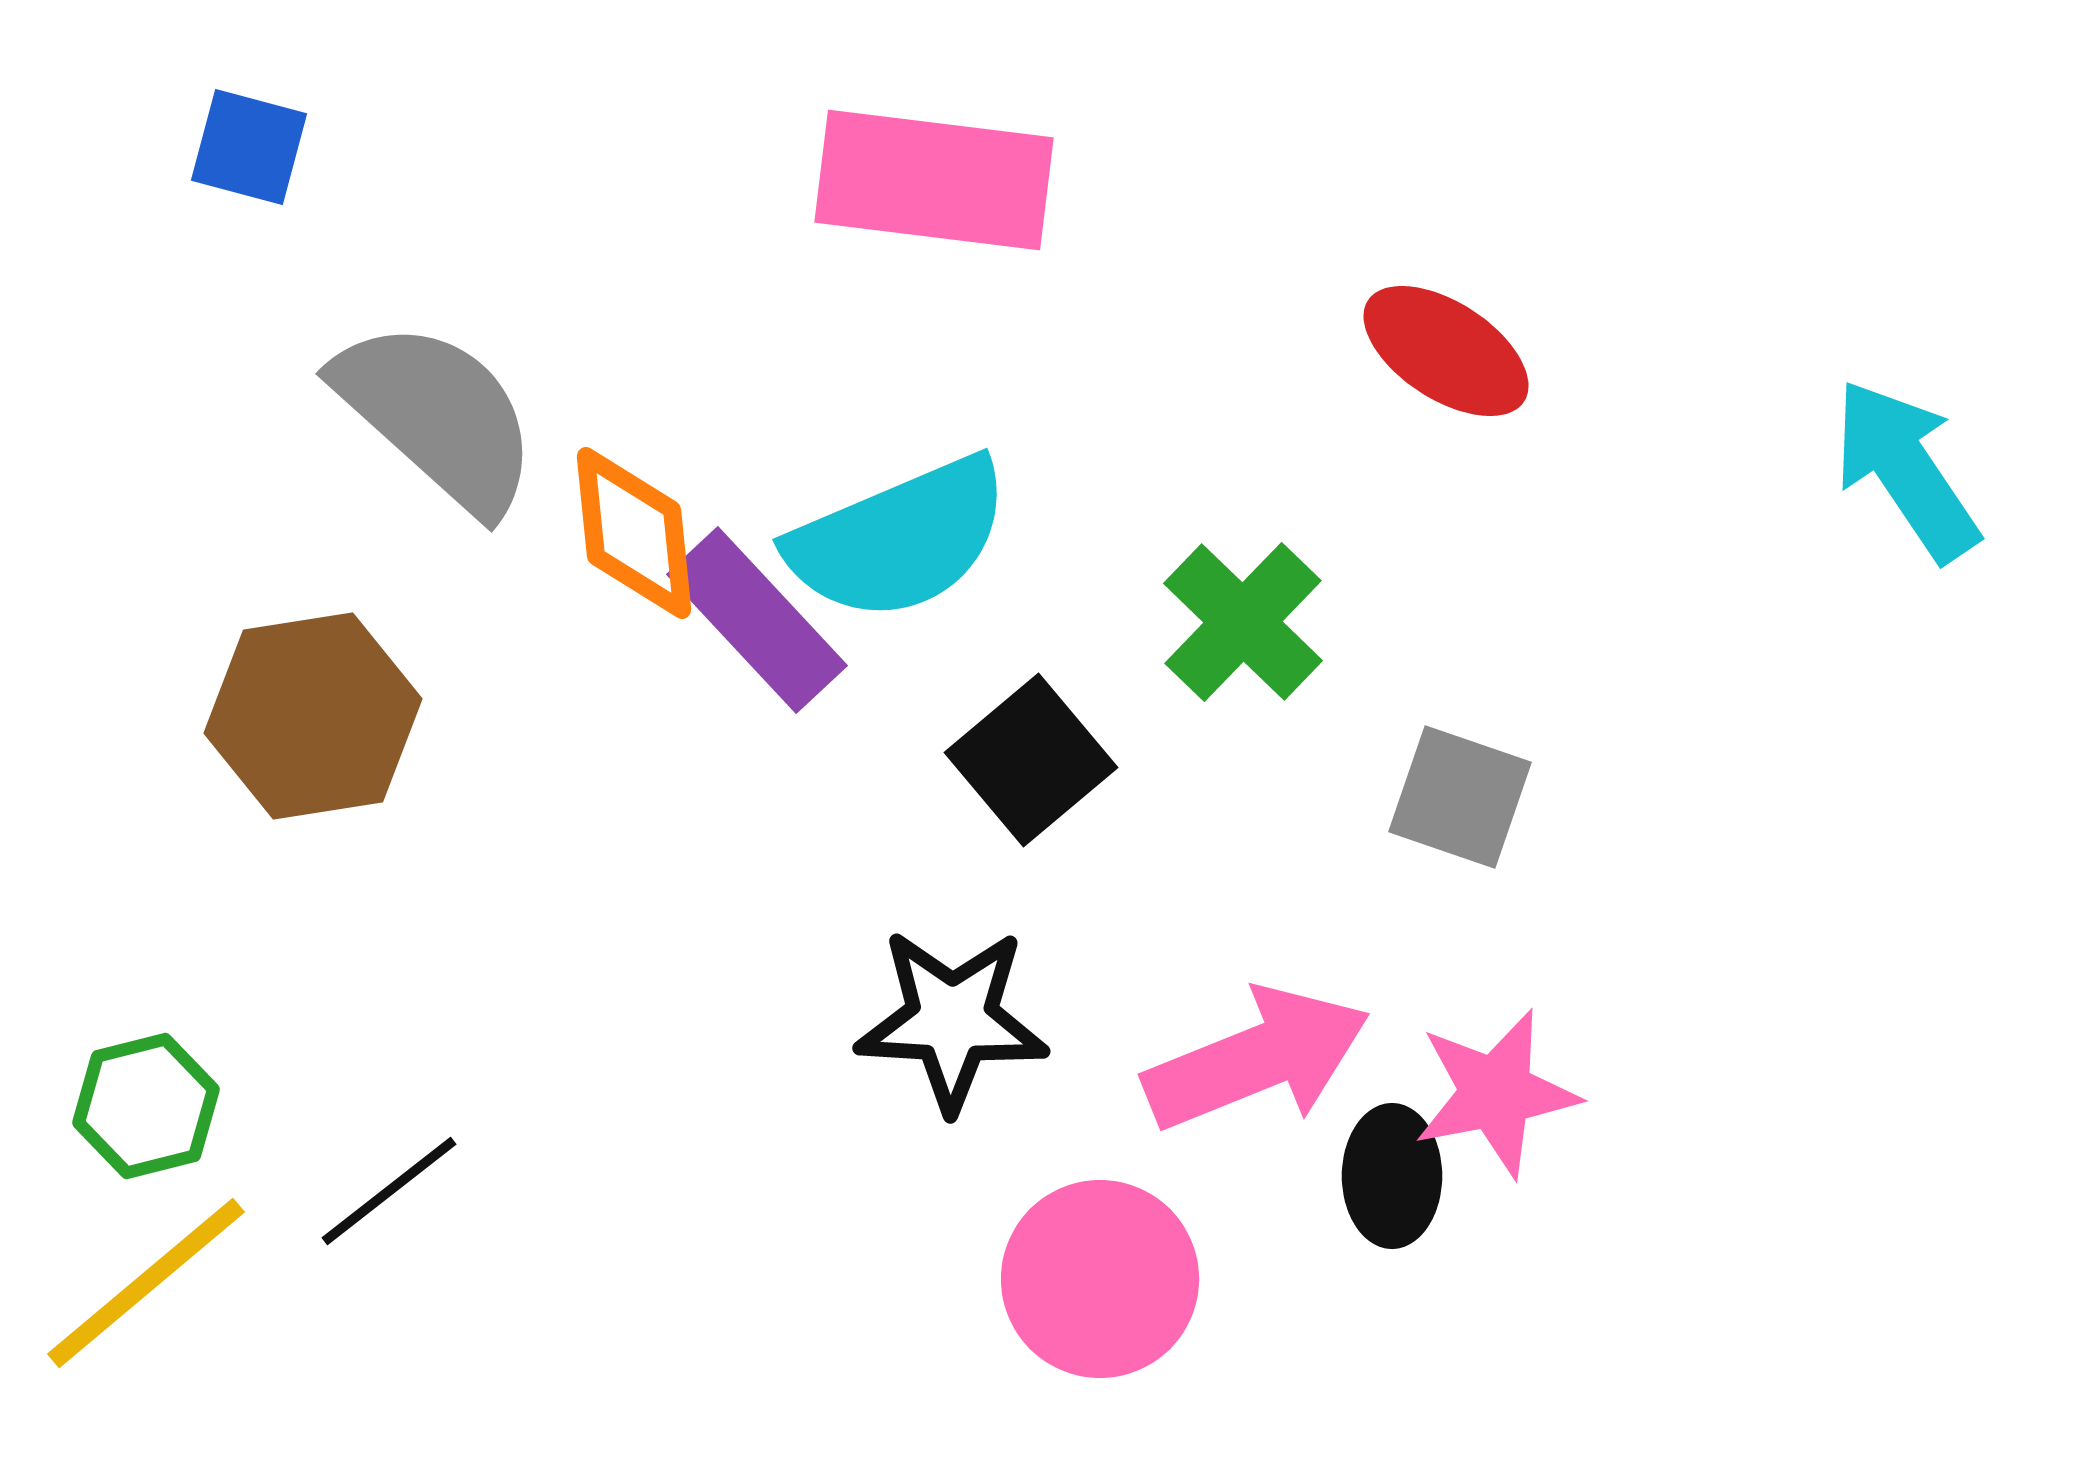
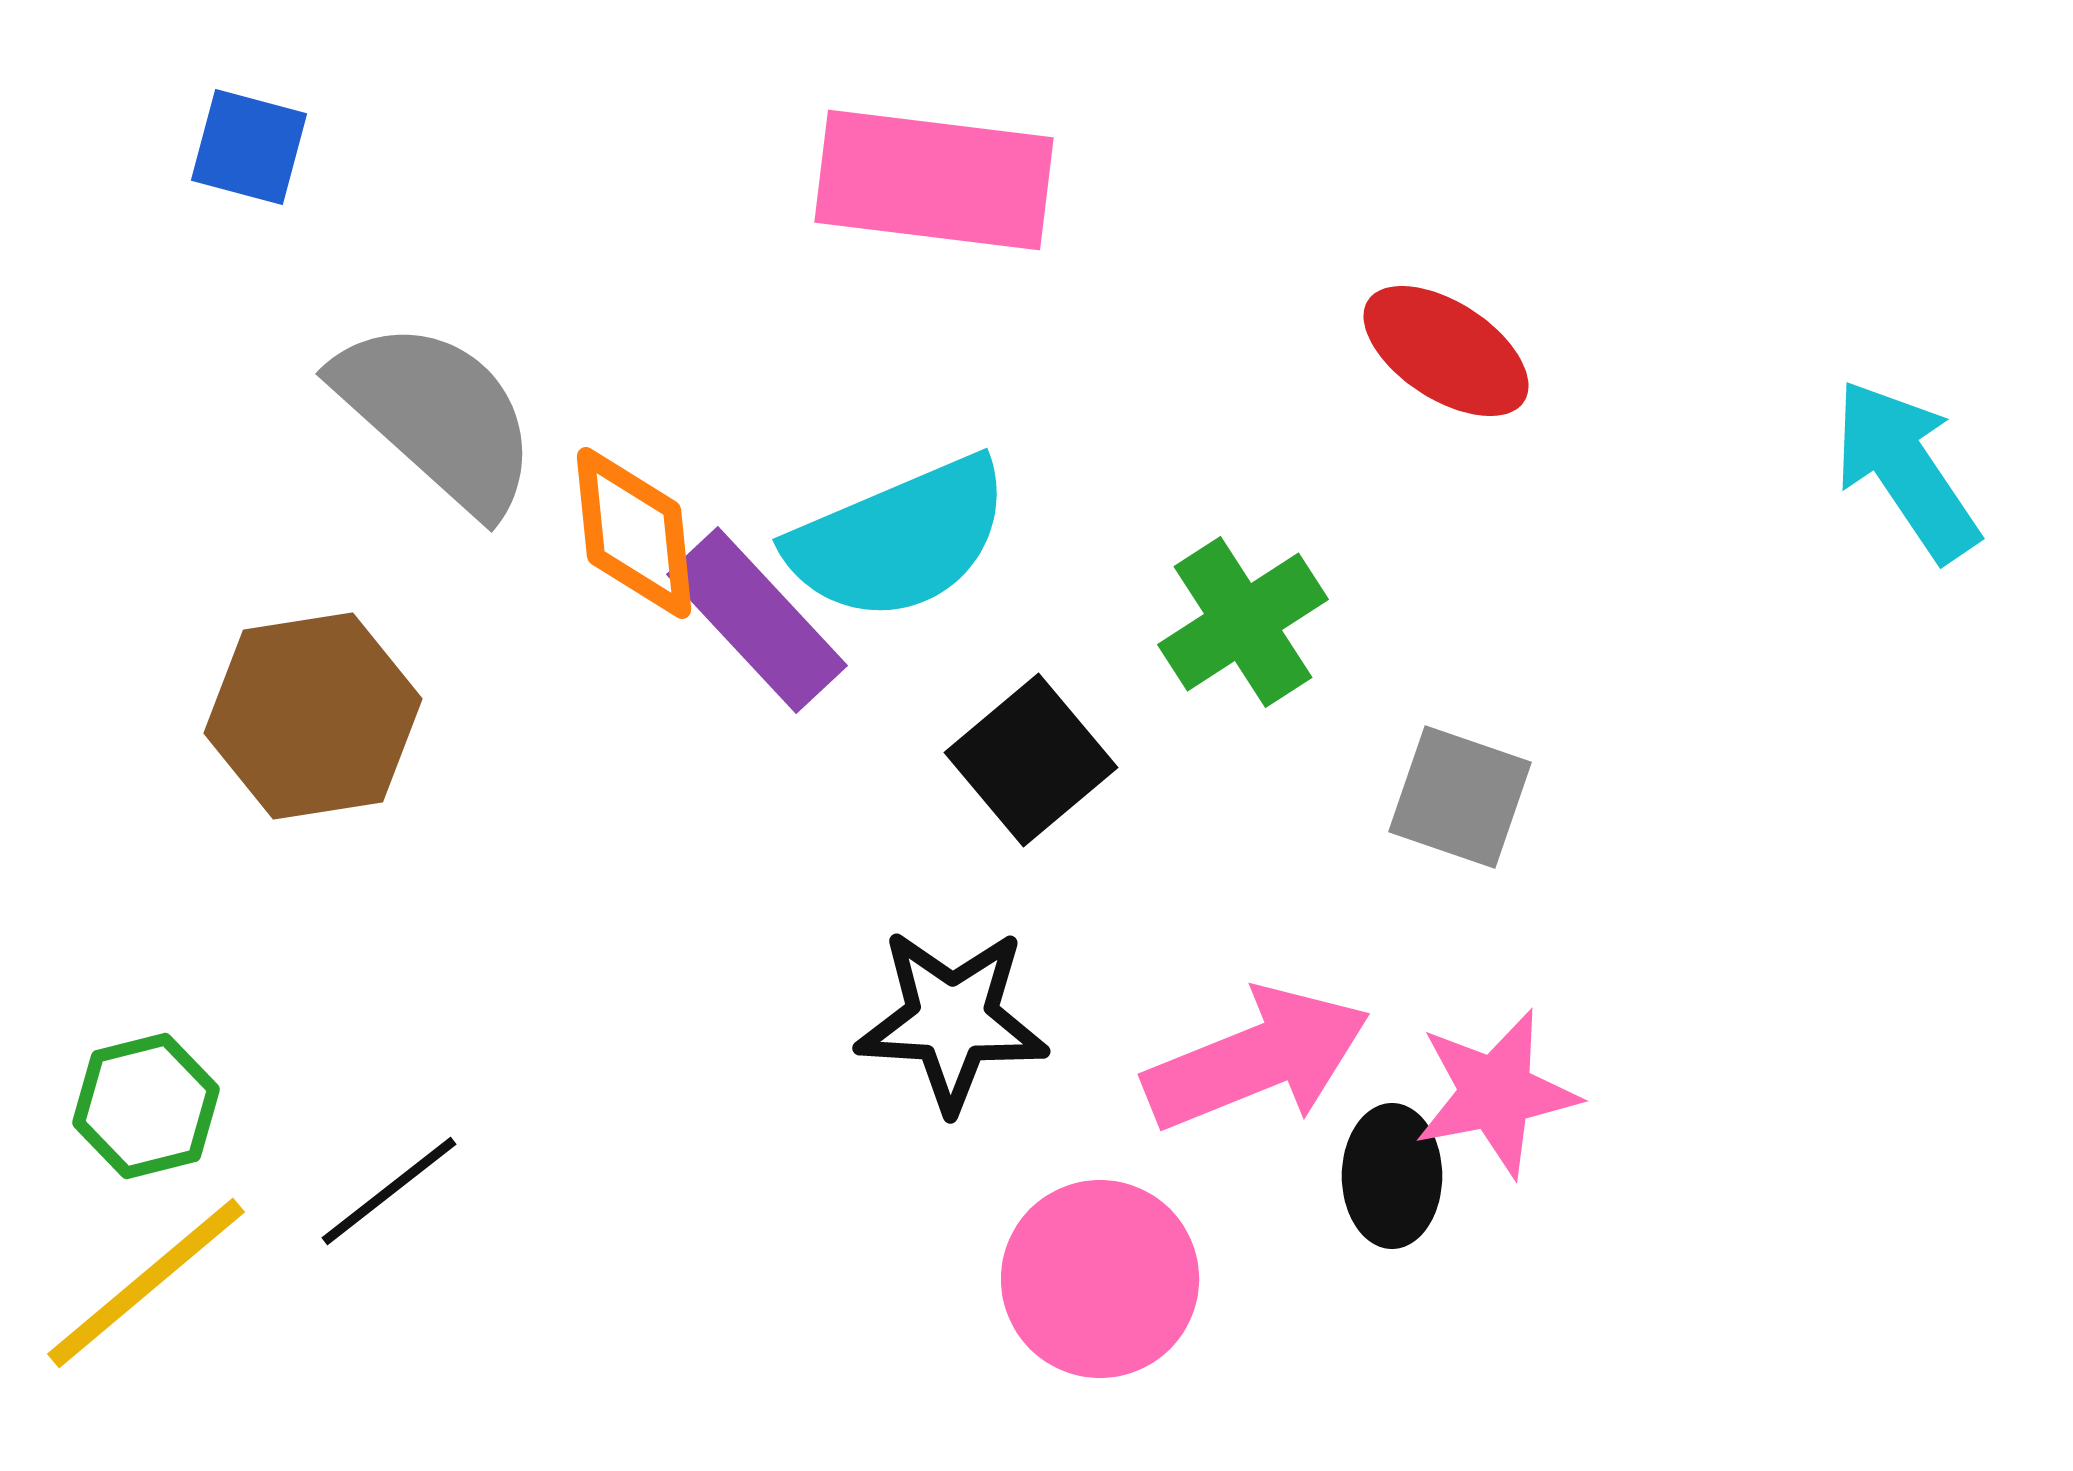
green cross: rotated 13 degrees clockwise
